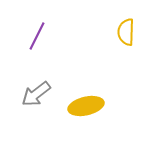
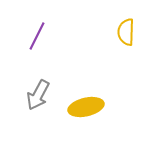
gray arrow: moved 2 px right, 1 px down; rotated 24 degrees counterclockwise
yellow ellipse: moved 1 px down
